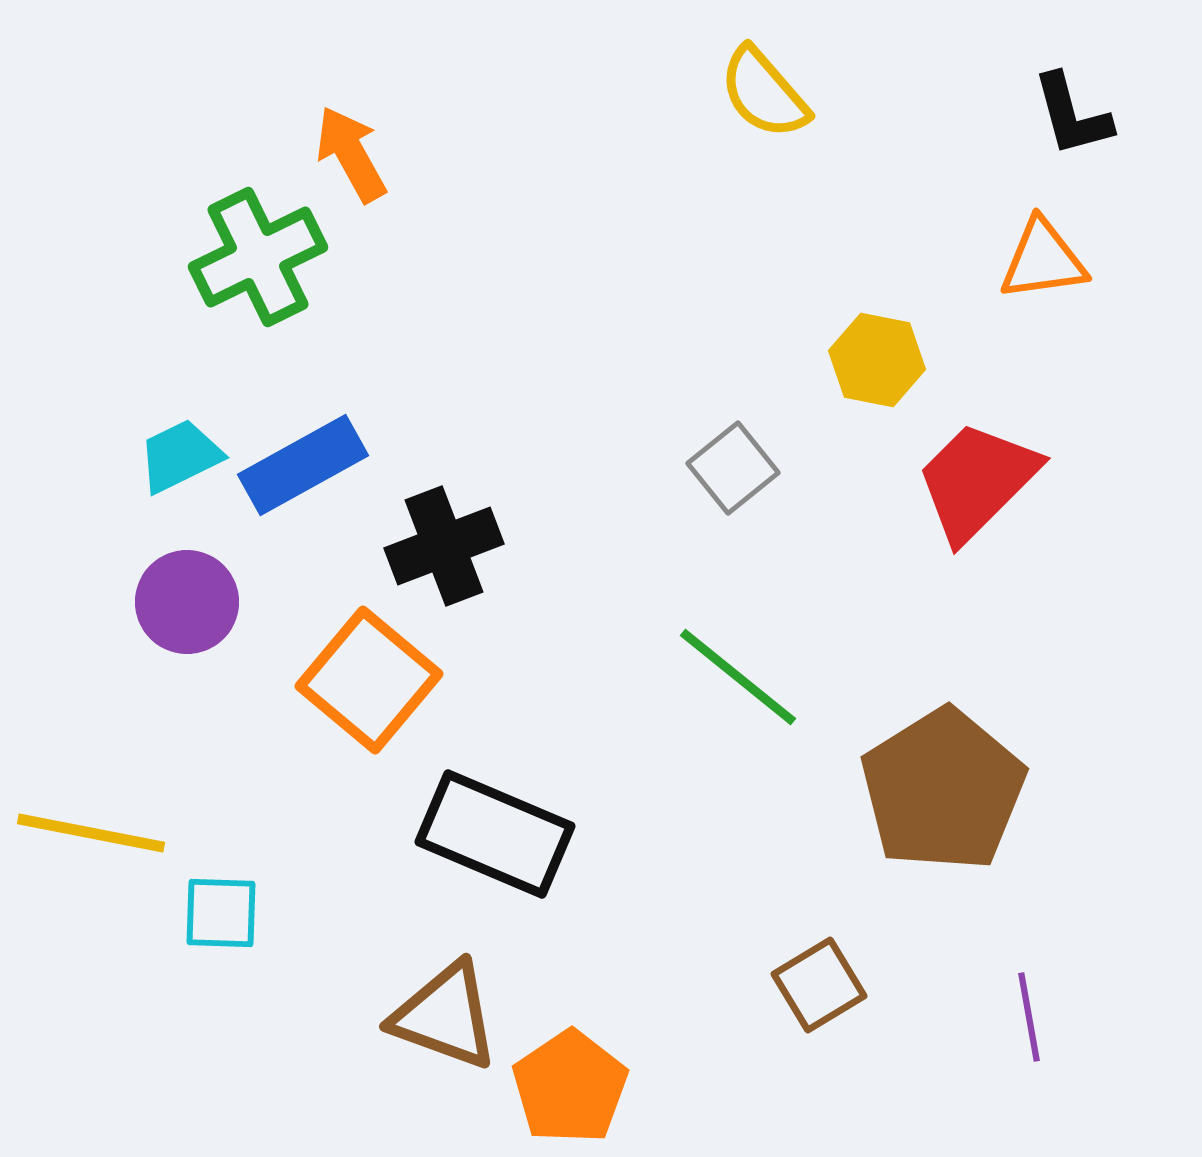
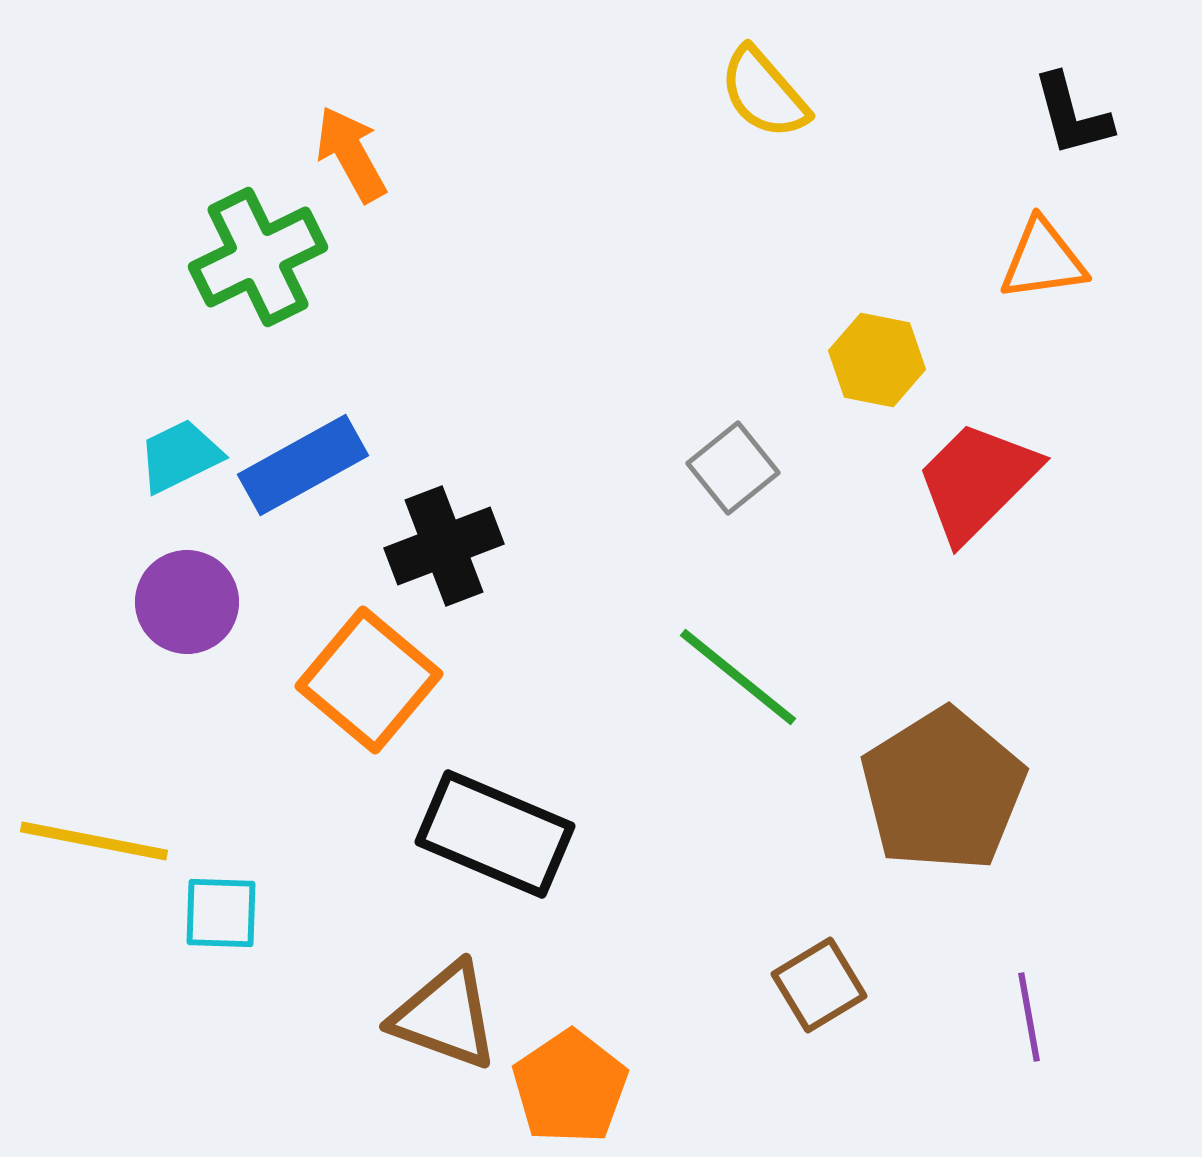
yellow line: moved 3 px right, 8 px down
